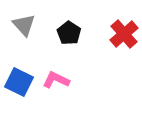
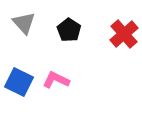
gray triangle: moved 2 px up
black pentagon: moved 3 px up
